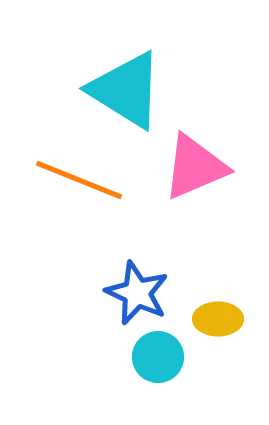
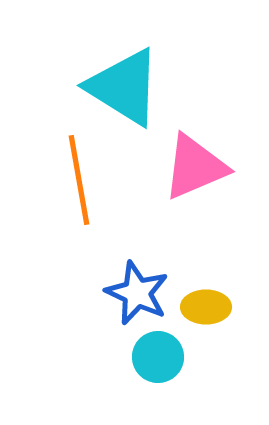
cyan triangle: moved 2 px left, 3 px up
orange line: rotated 58 degrees clockwise
yellow ellipse: moved 12 px left, 12 px up
